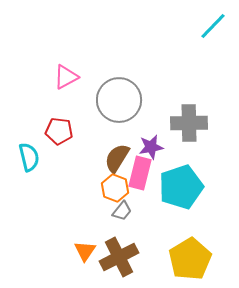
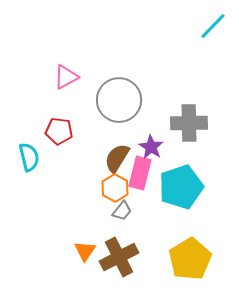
purple star: rotated 30 degrees counterclockwise
orange hexagon: rotated 8 degrees clockwise
